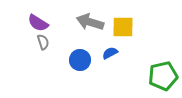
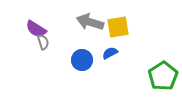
purple semicircle: moved 2 px left, 6 px down
yellow square: moved 5 px left; rotated 10 degrees counterclockwise
blue circle: moved 2 px right
green pentagon: rotated 20 degrees counterclockwise
